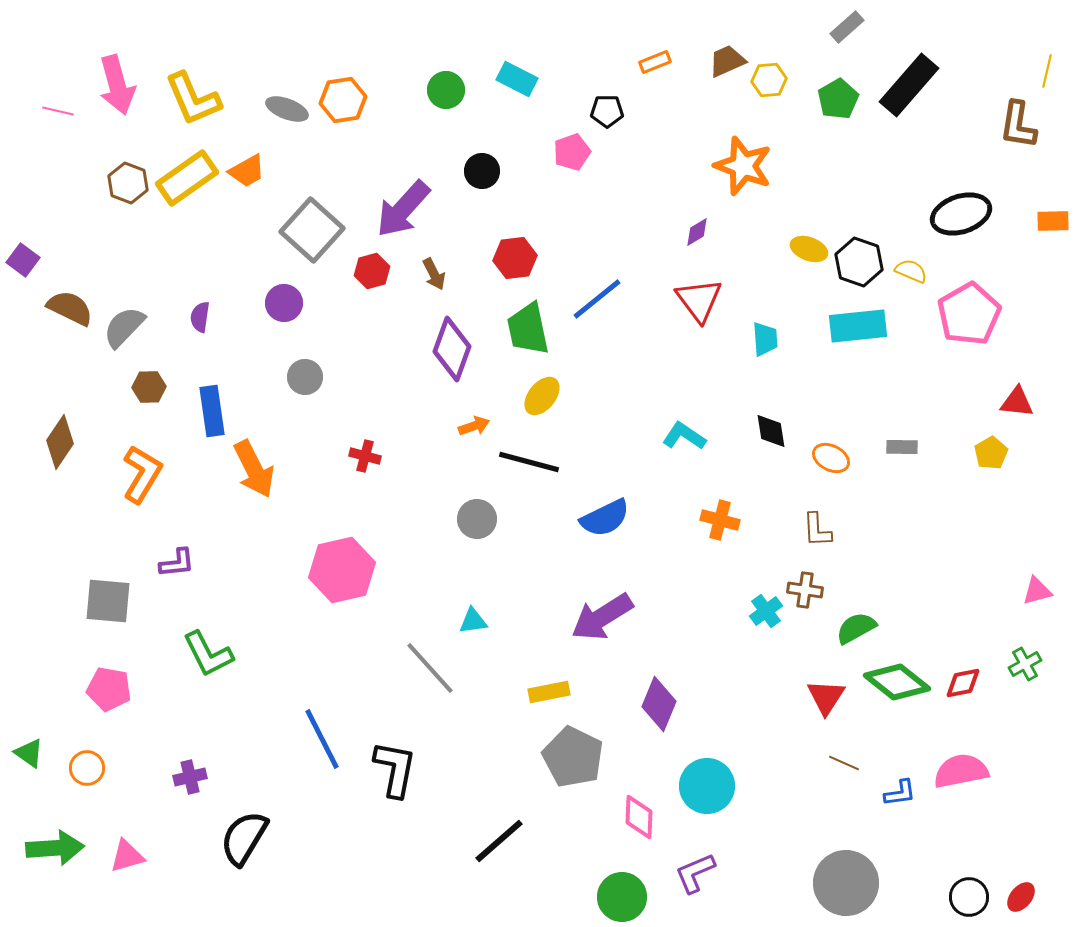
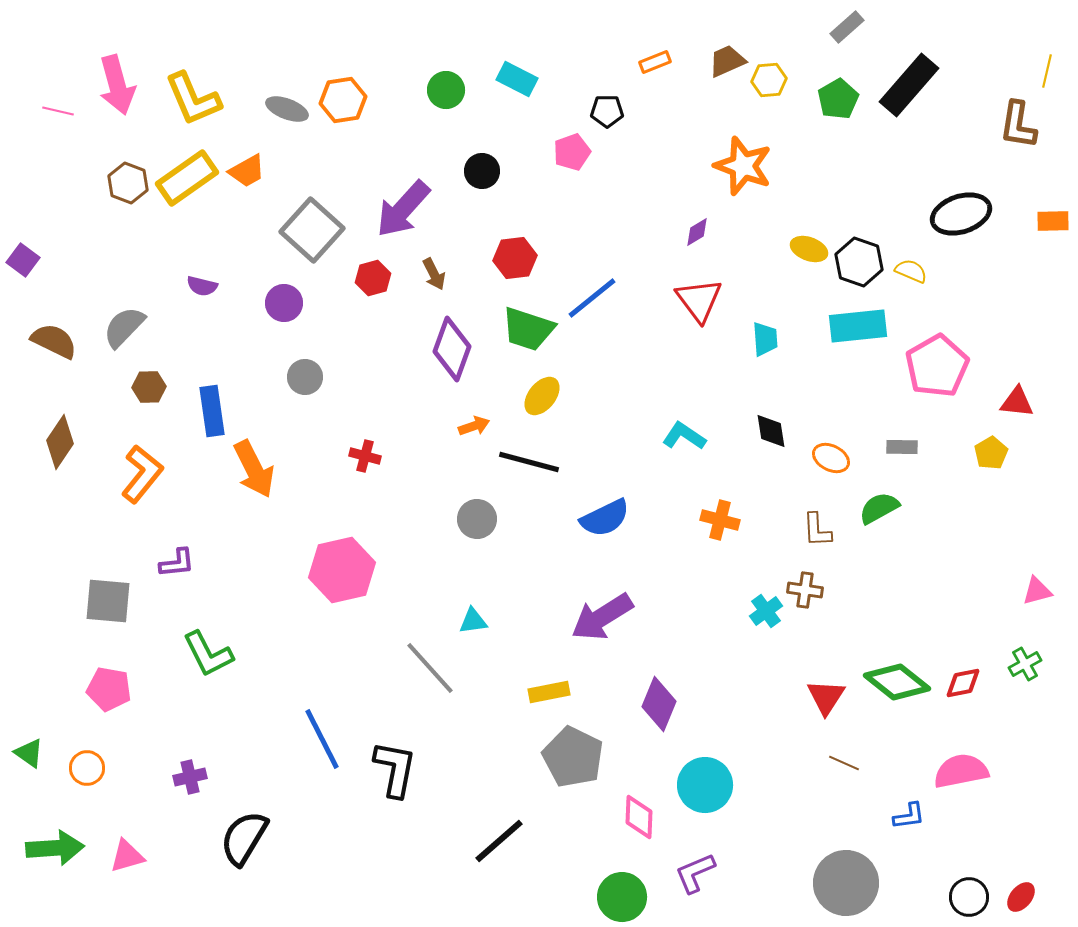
red hexagon at (372, 271): moved 1 px right, 7 px down
blue line at (597, 299): moved 5 px left, 1 px up
brown semicircle at (70, 308): moved 16 px left, 33 px down
pink pentagon at (969, 314): moved 32 px left, 52 px down
purple semicircle at (200, 317): moved 2 px right, 31 px up; rotated 84 degrees counterclockwise
green trapezoid at (528, 329): rotated 60 degrees counterclockwise
orange L-shape at (142, 474): rotated 8 degrees clockwise
green semicircle at (856, 628): moved 23 px right, 120 px up
cyan circle at (707, 786): moved 2 px left, 1 px up
blue L-shape at (900, 793): moved 9 px right, 23 px down
